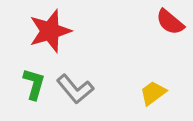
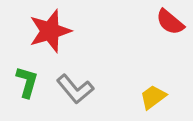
green L-shape: moved 7 px left, 2 px up
yellow trapezoid: moved 4 px down
